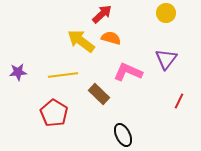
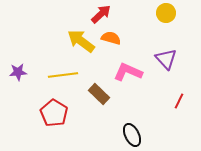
red arrow: moved 1 px left
purple triangle: rotated 20 degrees counterclockwise
black ellipse: moved 9 px right
